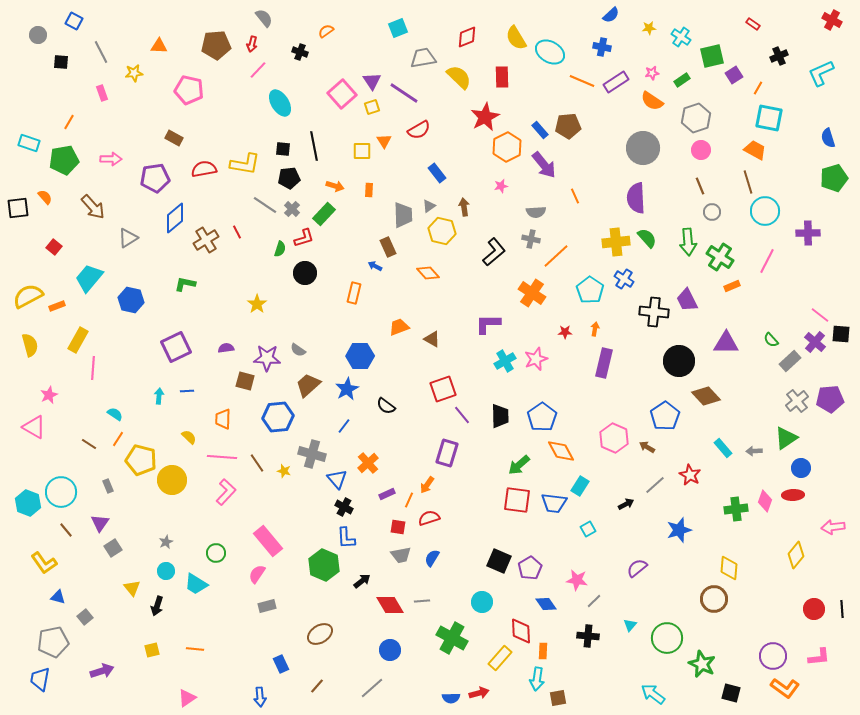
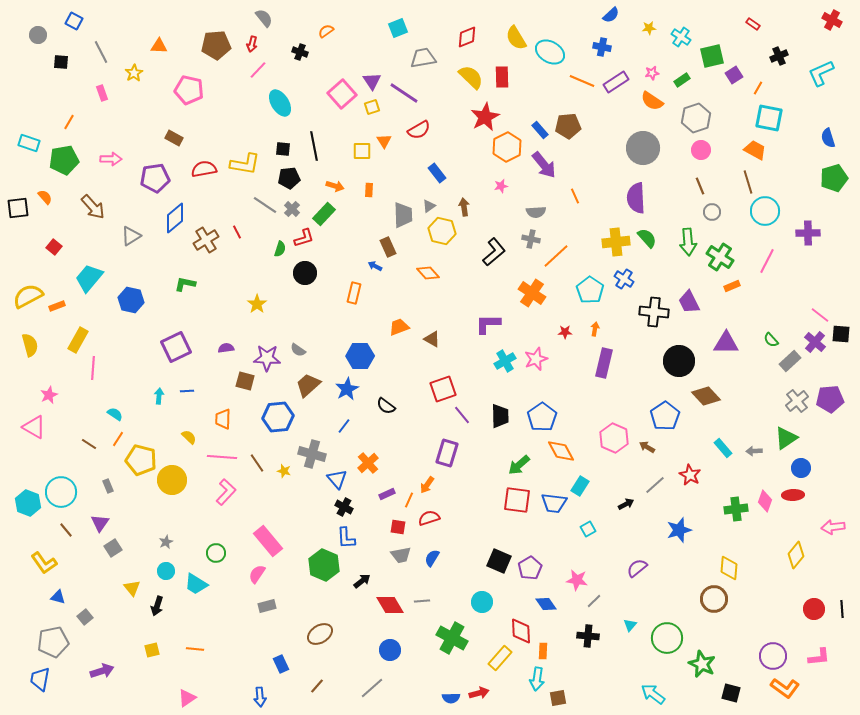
yellow star at (134, 73): rotated 24 degrees counterclockwise
yellow semicircle at (459, 77): moved 12 px right
gray triangle at (128, 238): moved 3 px right, 2 px up
purple trapezoid at (687, 300): moved 2 px right, 2 px down
